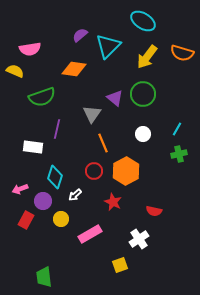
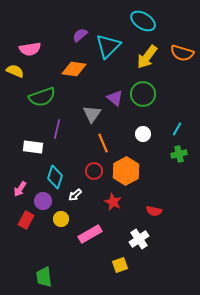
pink arrow: rotated 35 degrees counterclockwise
